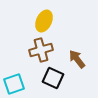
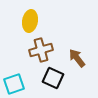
yellow ellipse: moved 14 px left; rotated 15 degrees counterclockwise
brown arrow: moved 1 px up
